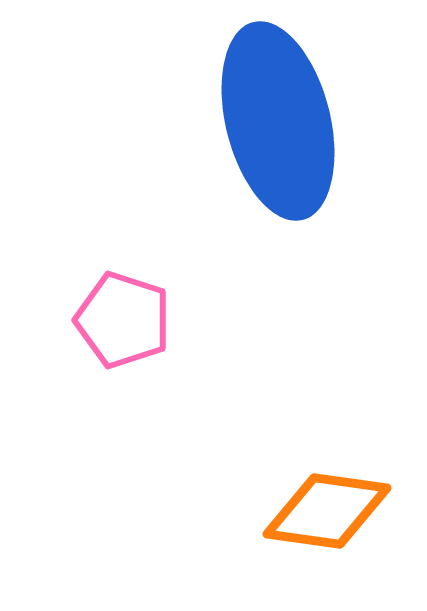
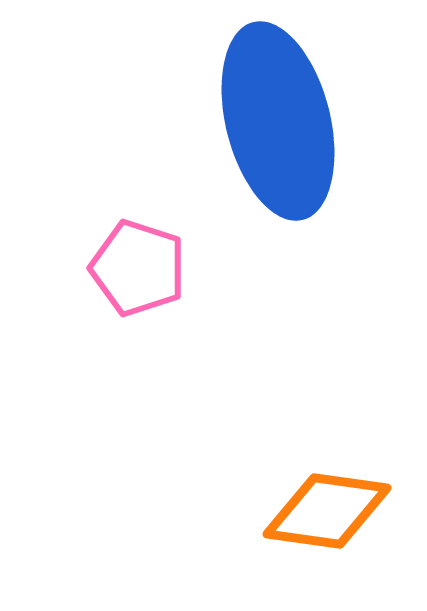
pink pentagon: moved 15 px right, 52 px up
